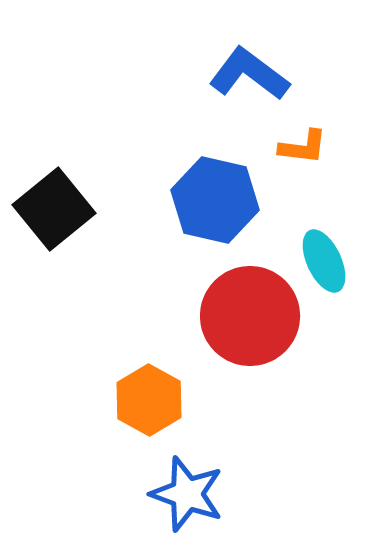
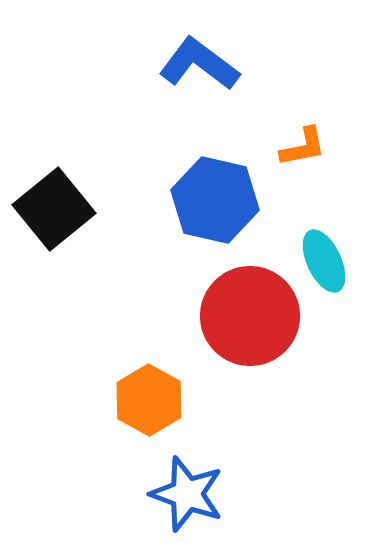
blue L-shape: moved 50 px left, 10 px up
orange L-shape: rotated 18 degrees counterclockwise
